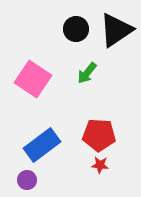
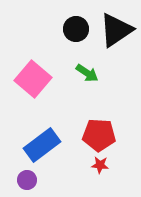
green arrow: rotated 95 degrees counterclockwise
pink square: rotated 6 degrees clockwise
